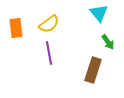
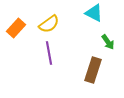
cyan triangle: moved 5 px left; rotated 24 degrees counterclockwise
orange rectangle: rotated 48 degrees clockwise
